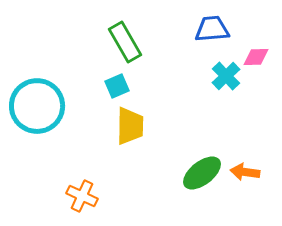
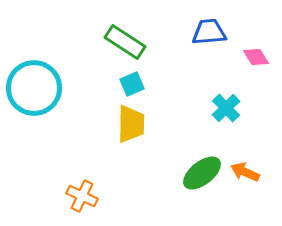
blue trapezoid: moved 3 px left, 3 px down
green rectangle: rotated 27 degrees counterclockwise
pink diamond: rotated 60 degrees clockwise
cyan cross: moved 32 px down
cyan square: moved 15 px right, 2 px up
cyan circle: moved 3 px left, 18 px up
yellow trapezoid: moved 1 px right, 2 px up
orange arrow: rotated 16 degrees clockwise
